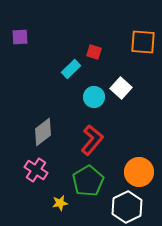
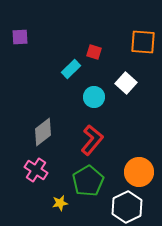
white square: moved 5 px right, 5 px up
